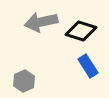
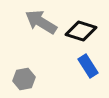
gray arrow: rotated 44 degrees clockwise
gray hexagon: moved 2 px up; rotated 15 degrees clockwise
